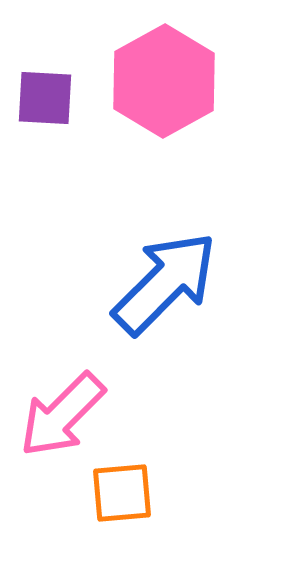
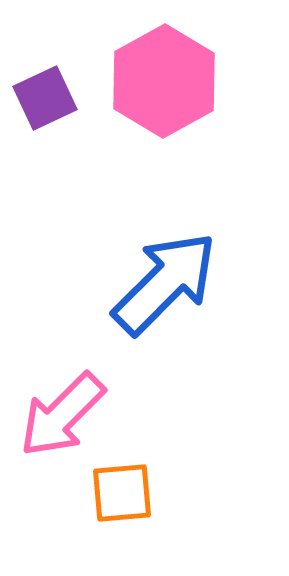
purple square: rotated 28 degrees counterclockwise
